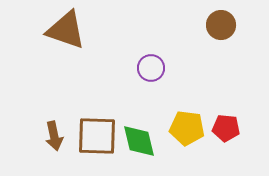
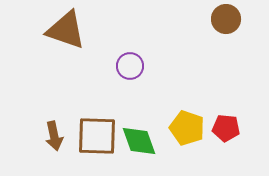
brown circle: moved 5 px right, 6 px up
purple circle: moved 21 px left, 2 px up
yellow pentagon: rotated 12 degrees clockwise
green diamond: rotated 6 degrees counterclockwise
